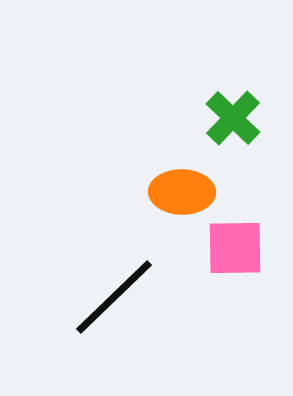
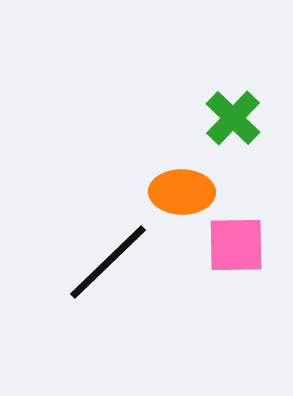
pink square: moved 1 px right, 3 px up
black line: moved 6 px left, 35 px up
